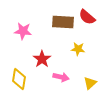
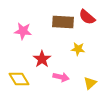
yellow diamond: rotated 40 degrees counterclockwise
